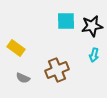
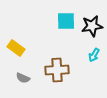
cyan arrow: rotated 16 degrees clockwise
brown cross: rotated 20 degrees clockwise
